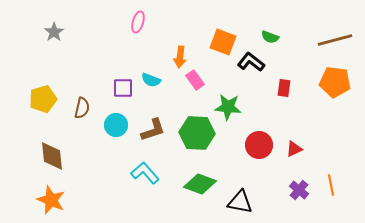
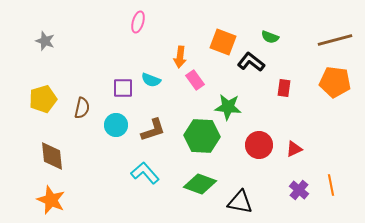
gray star: moved 9 px left, 9 px down; rotated 18 degrees counterclockwise
green hexagon: moved 5 px right, 3 px down
